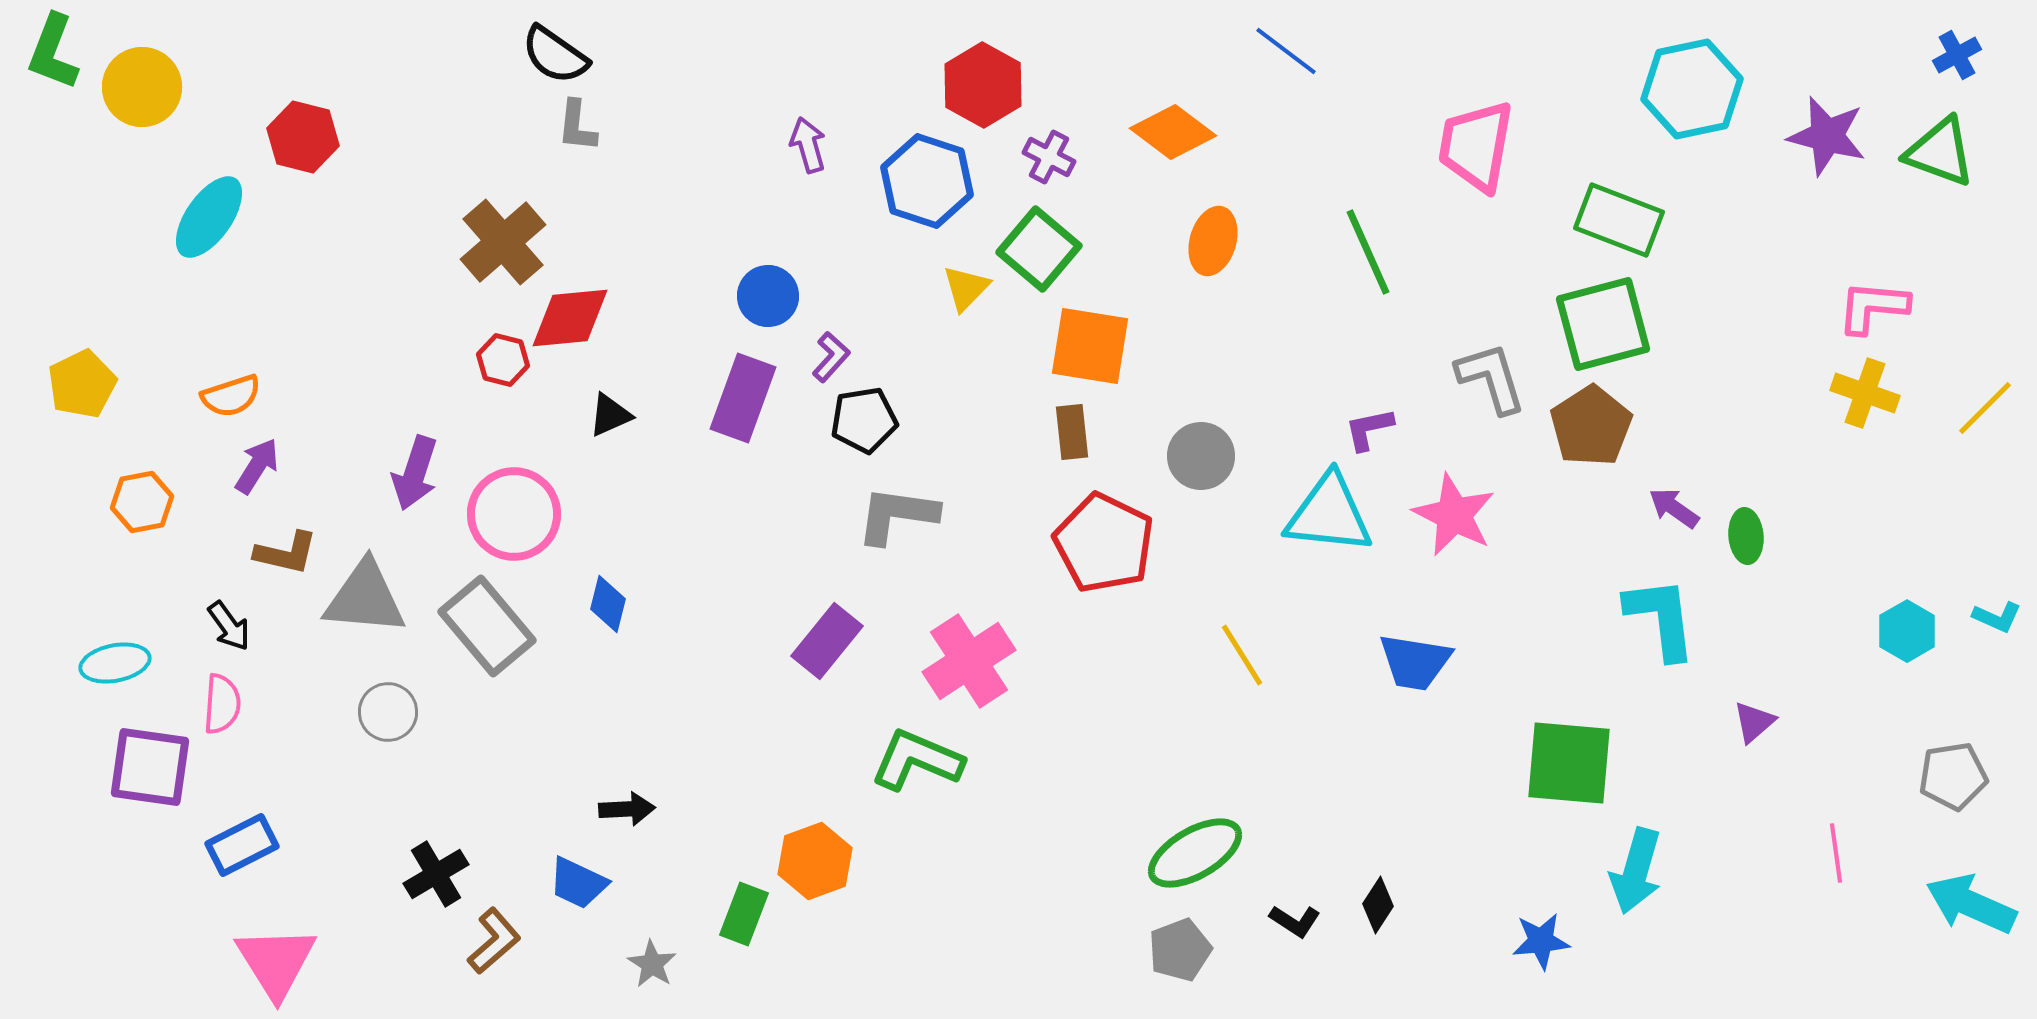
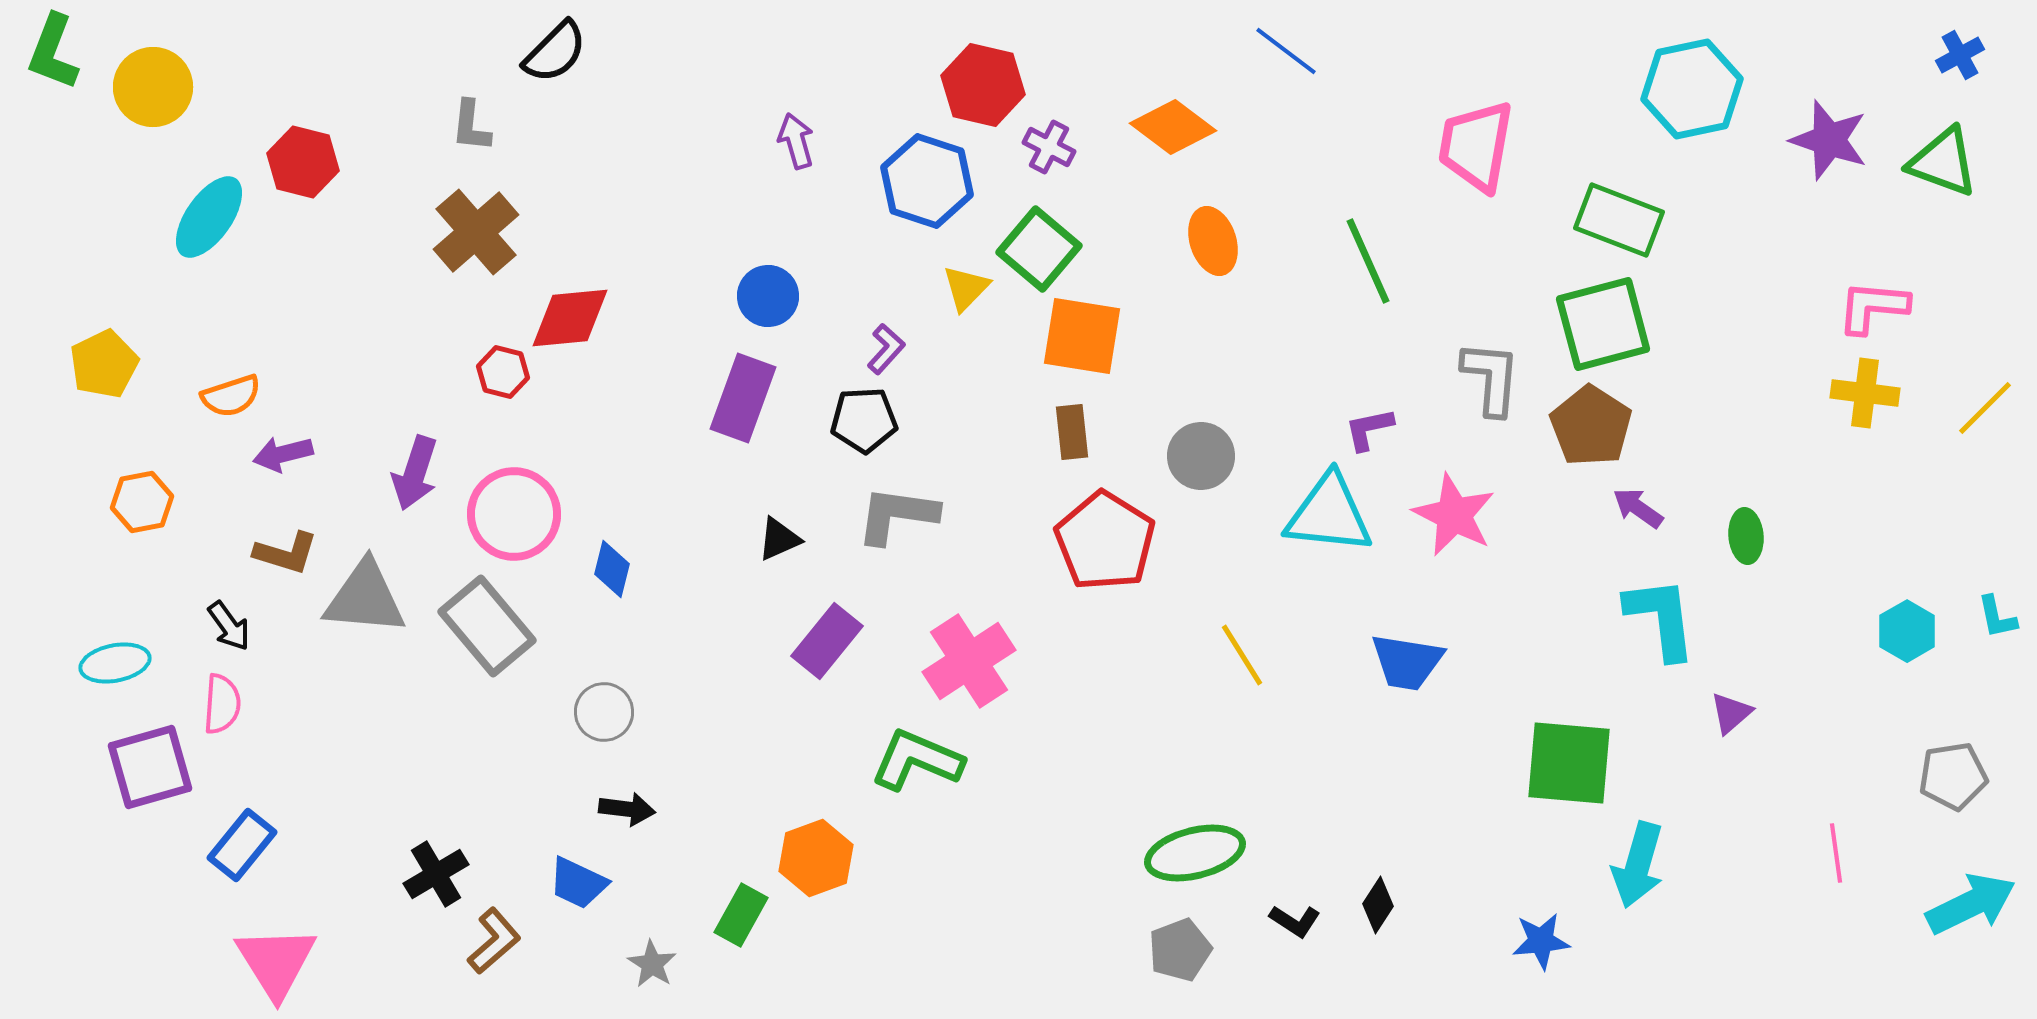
black semicircle at (555, 55): moved 3 px up; rotated 80 degrees counterclockwise
blue cross at (1957, 55): moved 3 px right
red hexagon at (983, 85): rotated 16 degrees counterclockwise
yellow circle at (142, 87): moved 11 px right
gray L-shape at (577, 126): moved 106 px left
orange diamond at (1173, 132): moved 5 px up
purple star at (1827, 136): moved 2 px right, 4 px down; rotated 4 degrees clockwise
red hexagon at (303, 137): moved 25 px down
purple arrow at (808, 145): moved 12 px left, 4 px up
green triangle at (1940, 152): moved 3 px right, 10 px down
purple cross at (1049, 157): moved 10 px up
orange ellipse at (1213, 241): rotated 34 degrees counterclockwise
brown cross at (503, 242): moved 27 px left, 10 px up
green line at (1368, 252): moved 9 px down
orange square at (1090, 346): moved 8 px left, 10 px up
purple L-shape at (831, 357): moved 55 px right, 8 px up
red hexagon at (503, 360): moved 12 px down
gray L-shape at (1491, 378): rotated 22 degrees clockwise
yellow pentagon at (82, 384): moved 22 px right, 20 px up
yellow cross at (1865, 393): rotated 12 degrees counterclockwise
black triangle at (610, 415): moved 169 px right, 124 px down
black pentagon at (864, 420): rotated 6 degrees clockwise
brown pentagon at (1591, 426): rotated 6 degrees counterclockwise
purple arrow at (257, 466): moved 26 px right, 12 px up; rotated 136 degrees counterclockwise
purple arrow at (1674, 508): moved 36 px left
red pentagon at (1104, 543): moved 1 px right, 2 px up; rotated 6 degrees clockwise
brown L-shape at (286, 553): rotated 4 degrees clockwise
blue diamond at (608, 604): moved 4 px right, 35 px up
cyan L-shape at (1997, 617): rotated 54 degrees clockwise
blue trapezoid at (1415, 662): moved 8 px left
gray circle at (388, 712): moved 216 px right
purple triangle at (1754, 722): moved 23 px left, 9 px up
purple square at (150, 767): rotated 24 degrees counterclockwise
black arrow at (627, 809): rotated 10 degrees clockwise
blue rectangle at (242, 845): rotated 24 degrees counterclockwise
green ellipse at (1195, 853): rotated 16 degrees clockwise
orange hexagon at (815, 861): moved 1 px right, 3 px up
cyan arrow at (1636, 871): moved 2 px right, 6 px up
cyan arrow at (1971, 904): rotated 130 degrees clockwise
green rectangle at (744, 914): moved 3 px left, 1 px down; rotated 8 degrees clockwise
